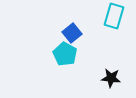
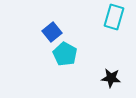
cyan rectangle: moved 1 px down
blue square: moved 20 px left, 1 px up
